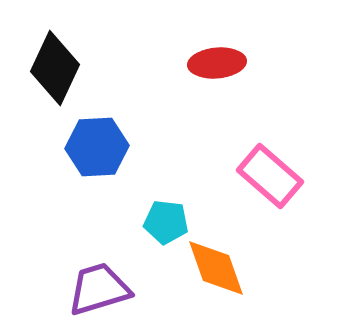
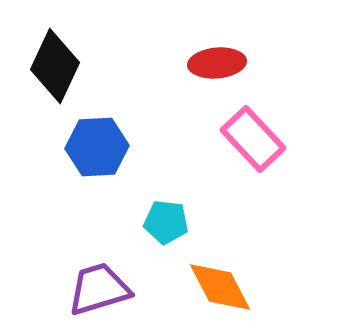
black diamond: moved 2 px up
pink rectangle: moved 17 px left, 37 px up; rotated 6 degrees clockwise
orange diamond: moved 4 px right, 19 px down; rotated 8 degrees counterclockwise
